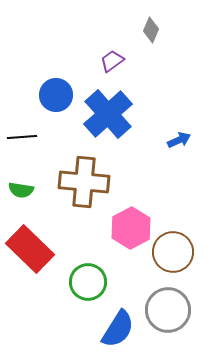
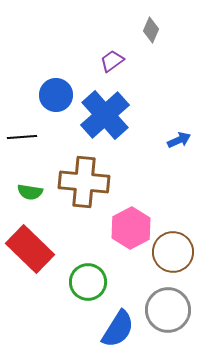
blue cross: moved 3 px left, 1 px down
green semicircle: moved 9 px right, 2 px down
